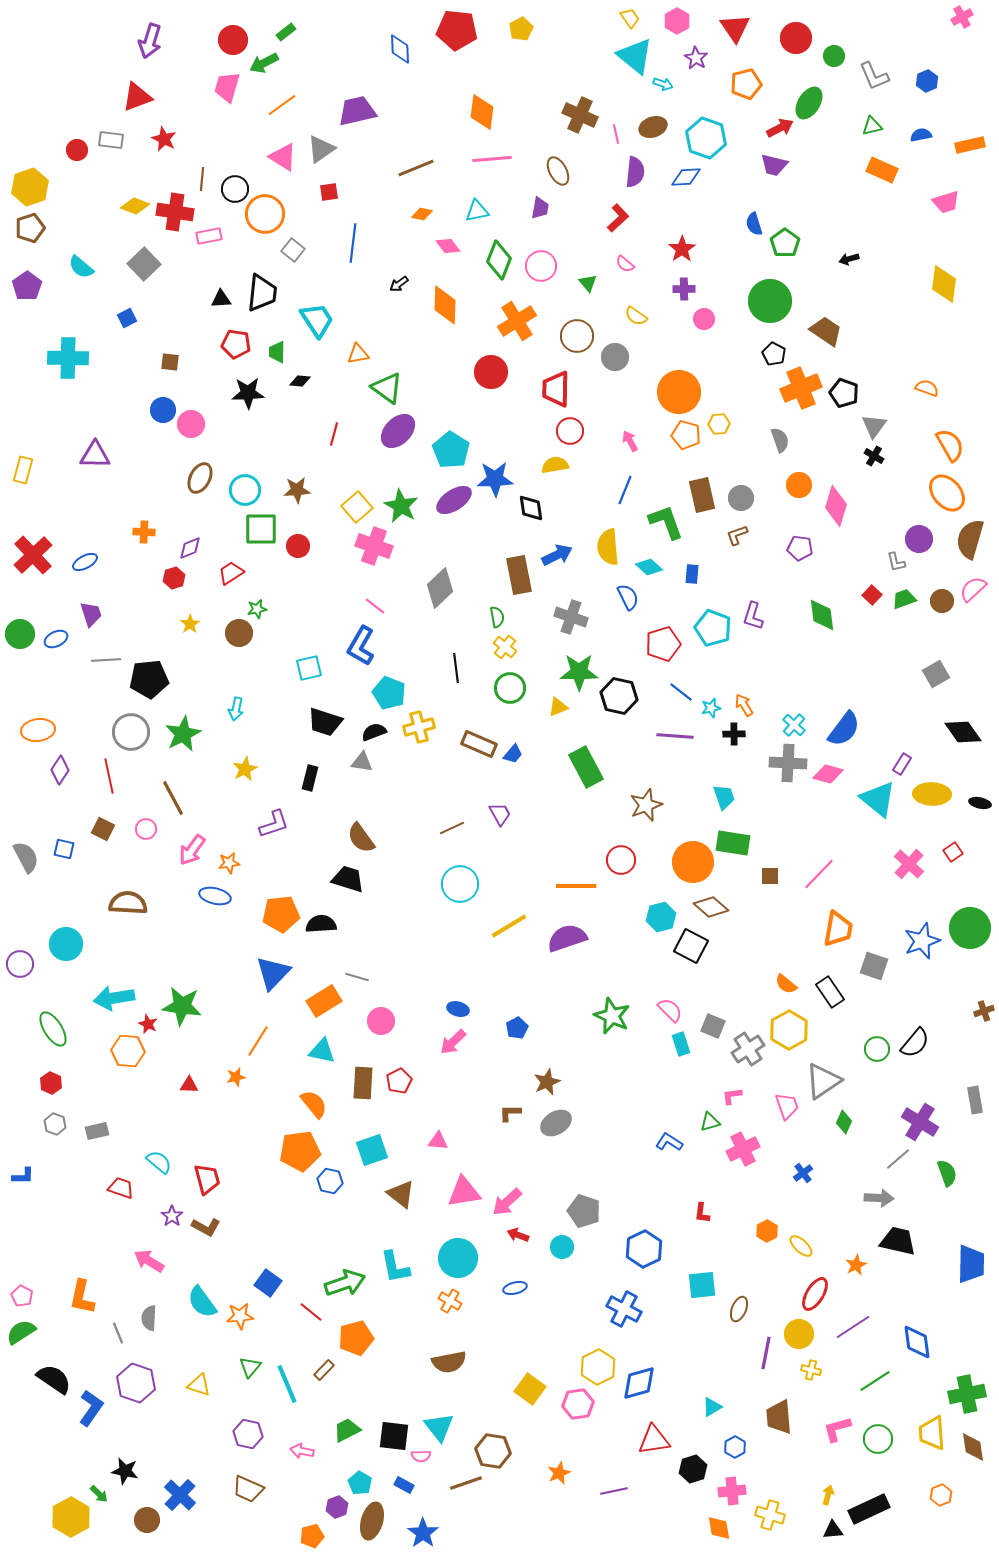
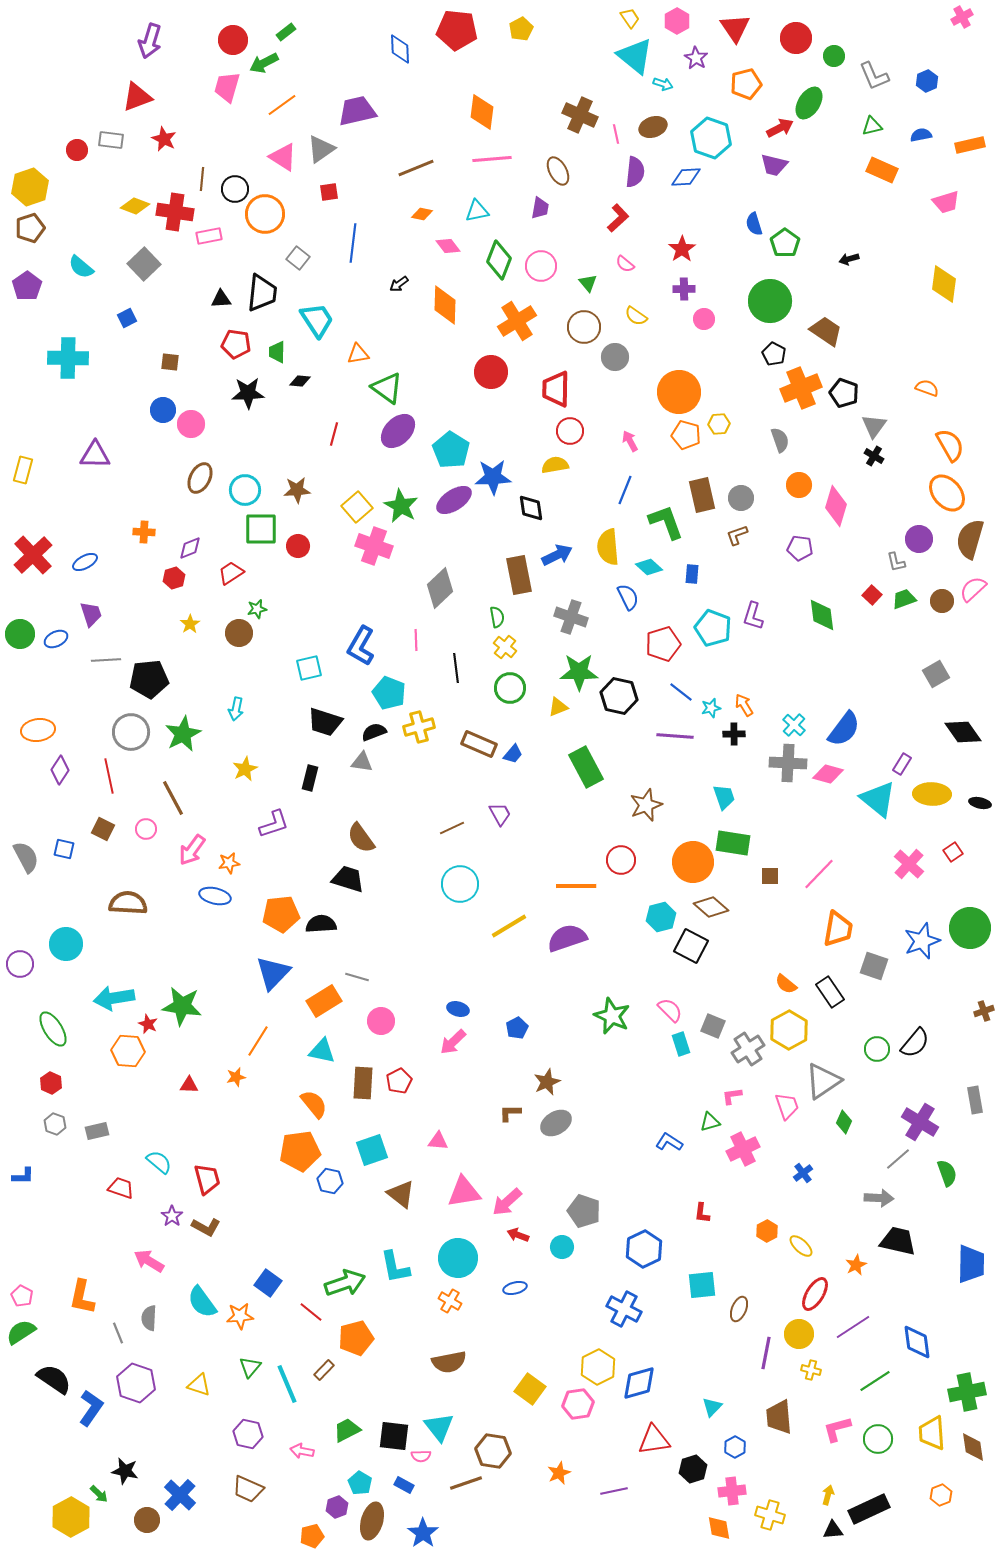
cyan hexagon at (706, 138): moved 5 px right
gray square at (293, 250): moved 5 px right, 8 px down
brown circle at (577, 336): moved 7 px right, 9 px up
blue star at (495, 479): moved 2 px left, 2 px up
pink line at (375, 606): moved 41 px right, 34 px down; rotated 50 degrees clockwise
green cross at (967, 1394): moved 2 px up
cyan triangle at (712, 1407): rotated 15 degrees counterclockwise
